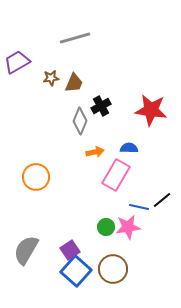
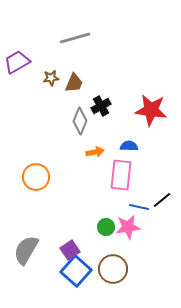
blue semicircle: moved 2 px up
pink rectangle: moved 5 px right; rotated 24 degrees counterclockwise
